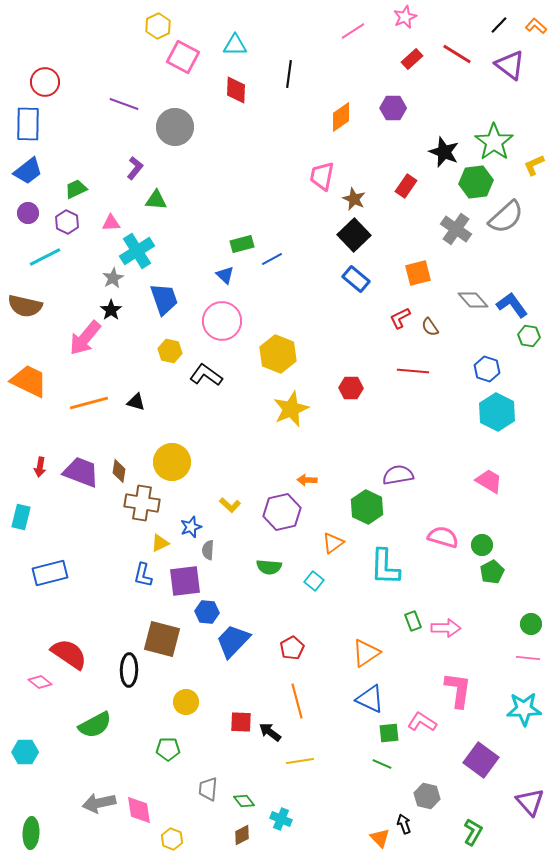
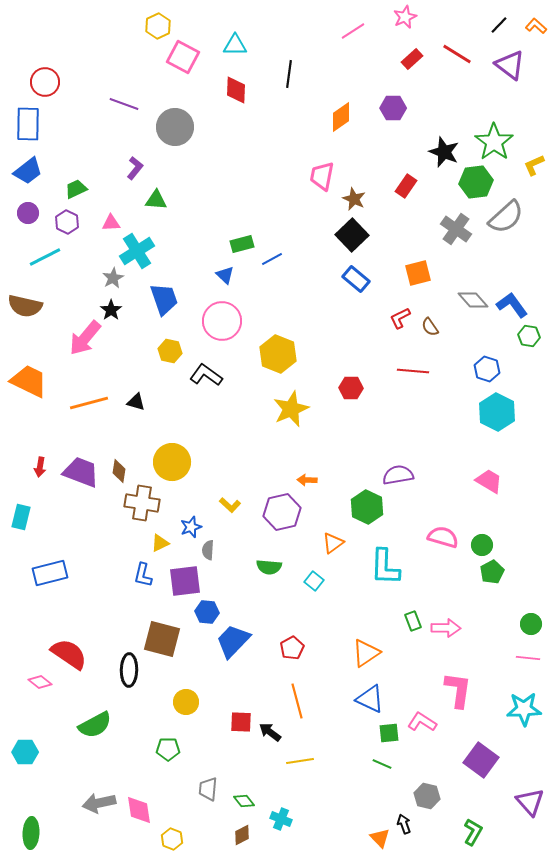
black square at (354, 235): moved 2 px left
